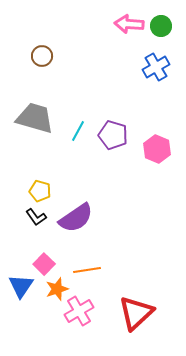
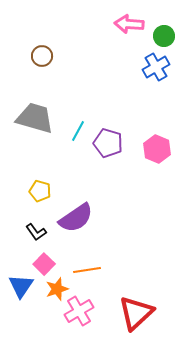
green circle: moved 3 px right, 10 px down
purple pentagon: moved 5 px left, 8 px down
black L-shape: moved 15 px down
